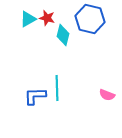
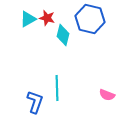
blue L-shape: moved 6 px down; rotated 110 degrees clockwise
